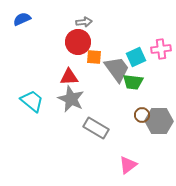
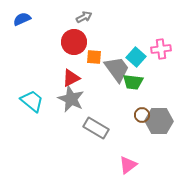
gray arrow: moved 5 px up; rotated 21 degrees counterclockwise
red circle: moved 4 px left
cyan square: rotated 24 degrees counterclockwise
red triangle: moved 2 px right, 1 px down; rotated 24 degrees counterclockwise
